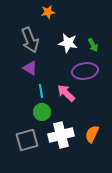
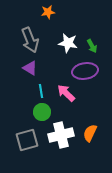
green arrow: moved 1 px left, 1 px down
orange semicircle: moved 2 px left, 1 px up
